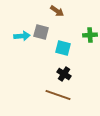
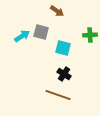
cyan arrow: rotated 28 degrees counterclockwise
